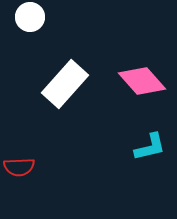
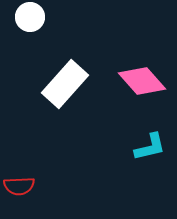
red semicircle: moved 19 px down
